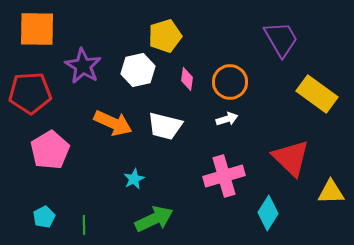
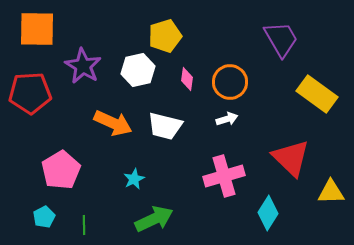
pink pentagon: moved 11 px right, 20 px down
